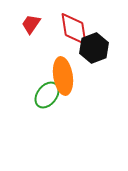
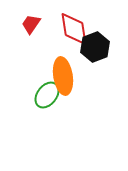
black hexagon: moved 1 px right, 1 px up
